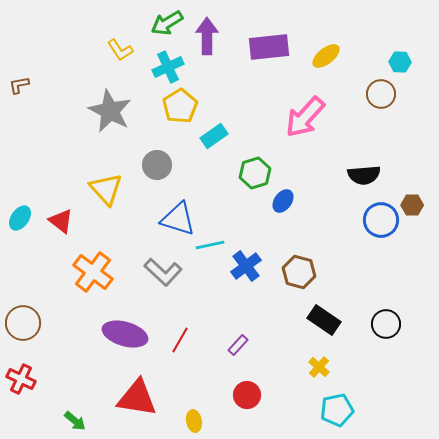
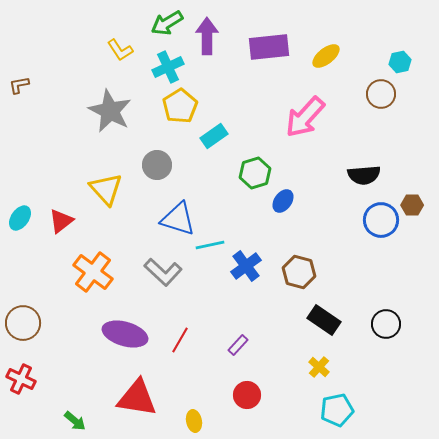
cyan hexagon at (400, 62): rotated 15 degrees counterclockwise
red triangle at (61, 221): rotated 44 degrees clockwise
